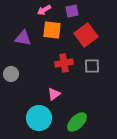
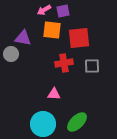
purple square: moved 9 px left
red square: moved 7 px left, 3 px down; rotated 30 degrees clockwise
gray circle: moved 20 px up
pink triangle: rotated 40 degrees clockwise
cyan circle: moved 4 px right, 6 px down
